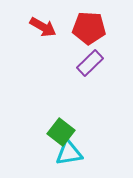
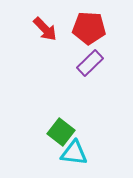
red arrow: moved 2 px right, 2 px down; rotated 16 degrees clockwise
cyan triangle: moved 5 px right; rotated 16 degrees clockwise
